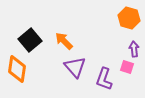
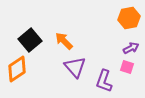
orange hexagon: rotated 25 degrees counterclockwise
purple arrow: moved 3 px left, 1 px up; rotated 70 degrees clockwise
orange diamond: rotated 48 degrees clockwise
purple L-shape: moved 2 px down
